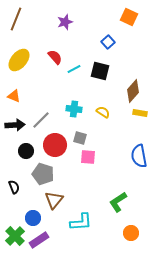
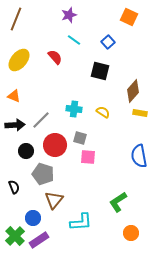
purple star: moved 4 px right, 7 px up
cyan line: moved 29 px up; rotated 64 degrees clockwise
